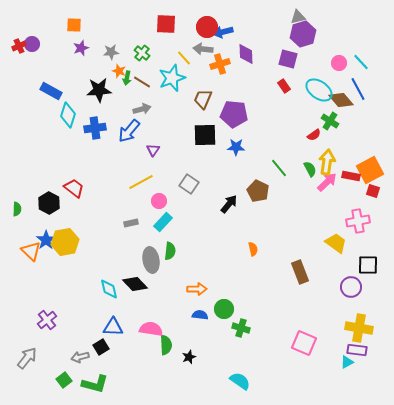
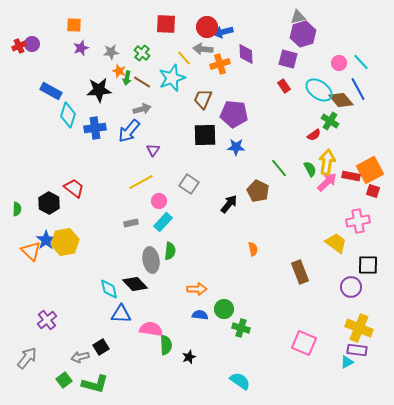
blue triangle at (113, 327): moved 8 px right, 13 px up
yellow cross at (359, 328): rotated 12 degrees clockwise
